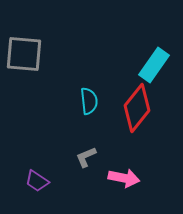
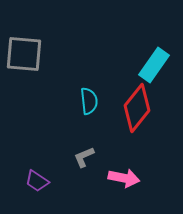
gray L-shape: moved 2 px left
